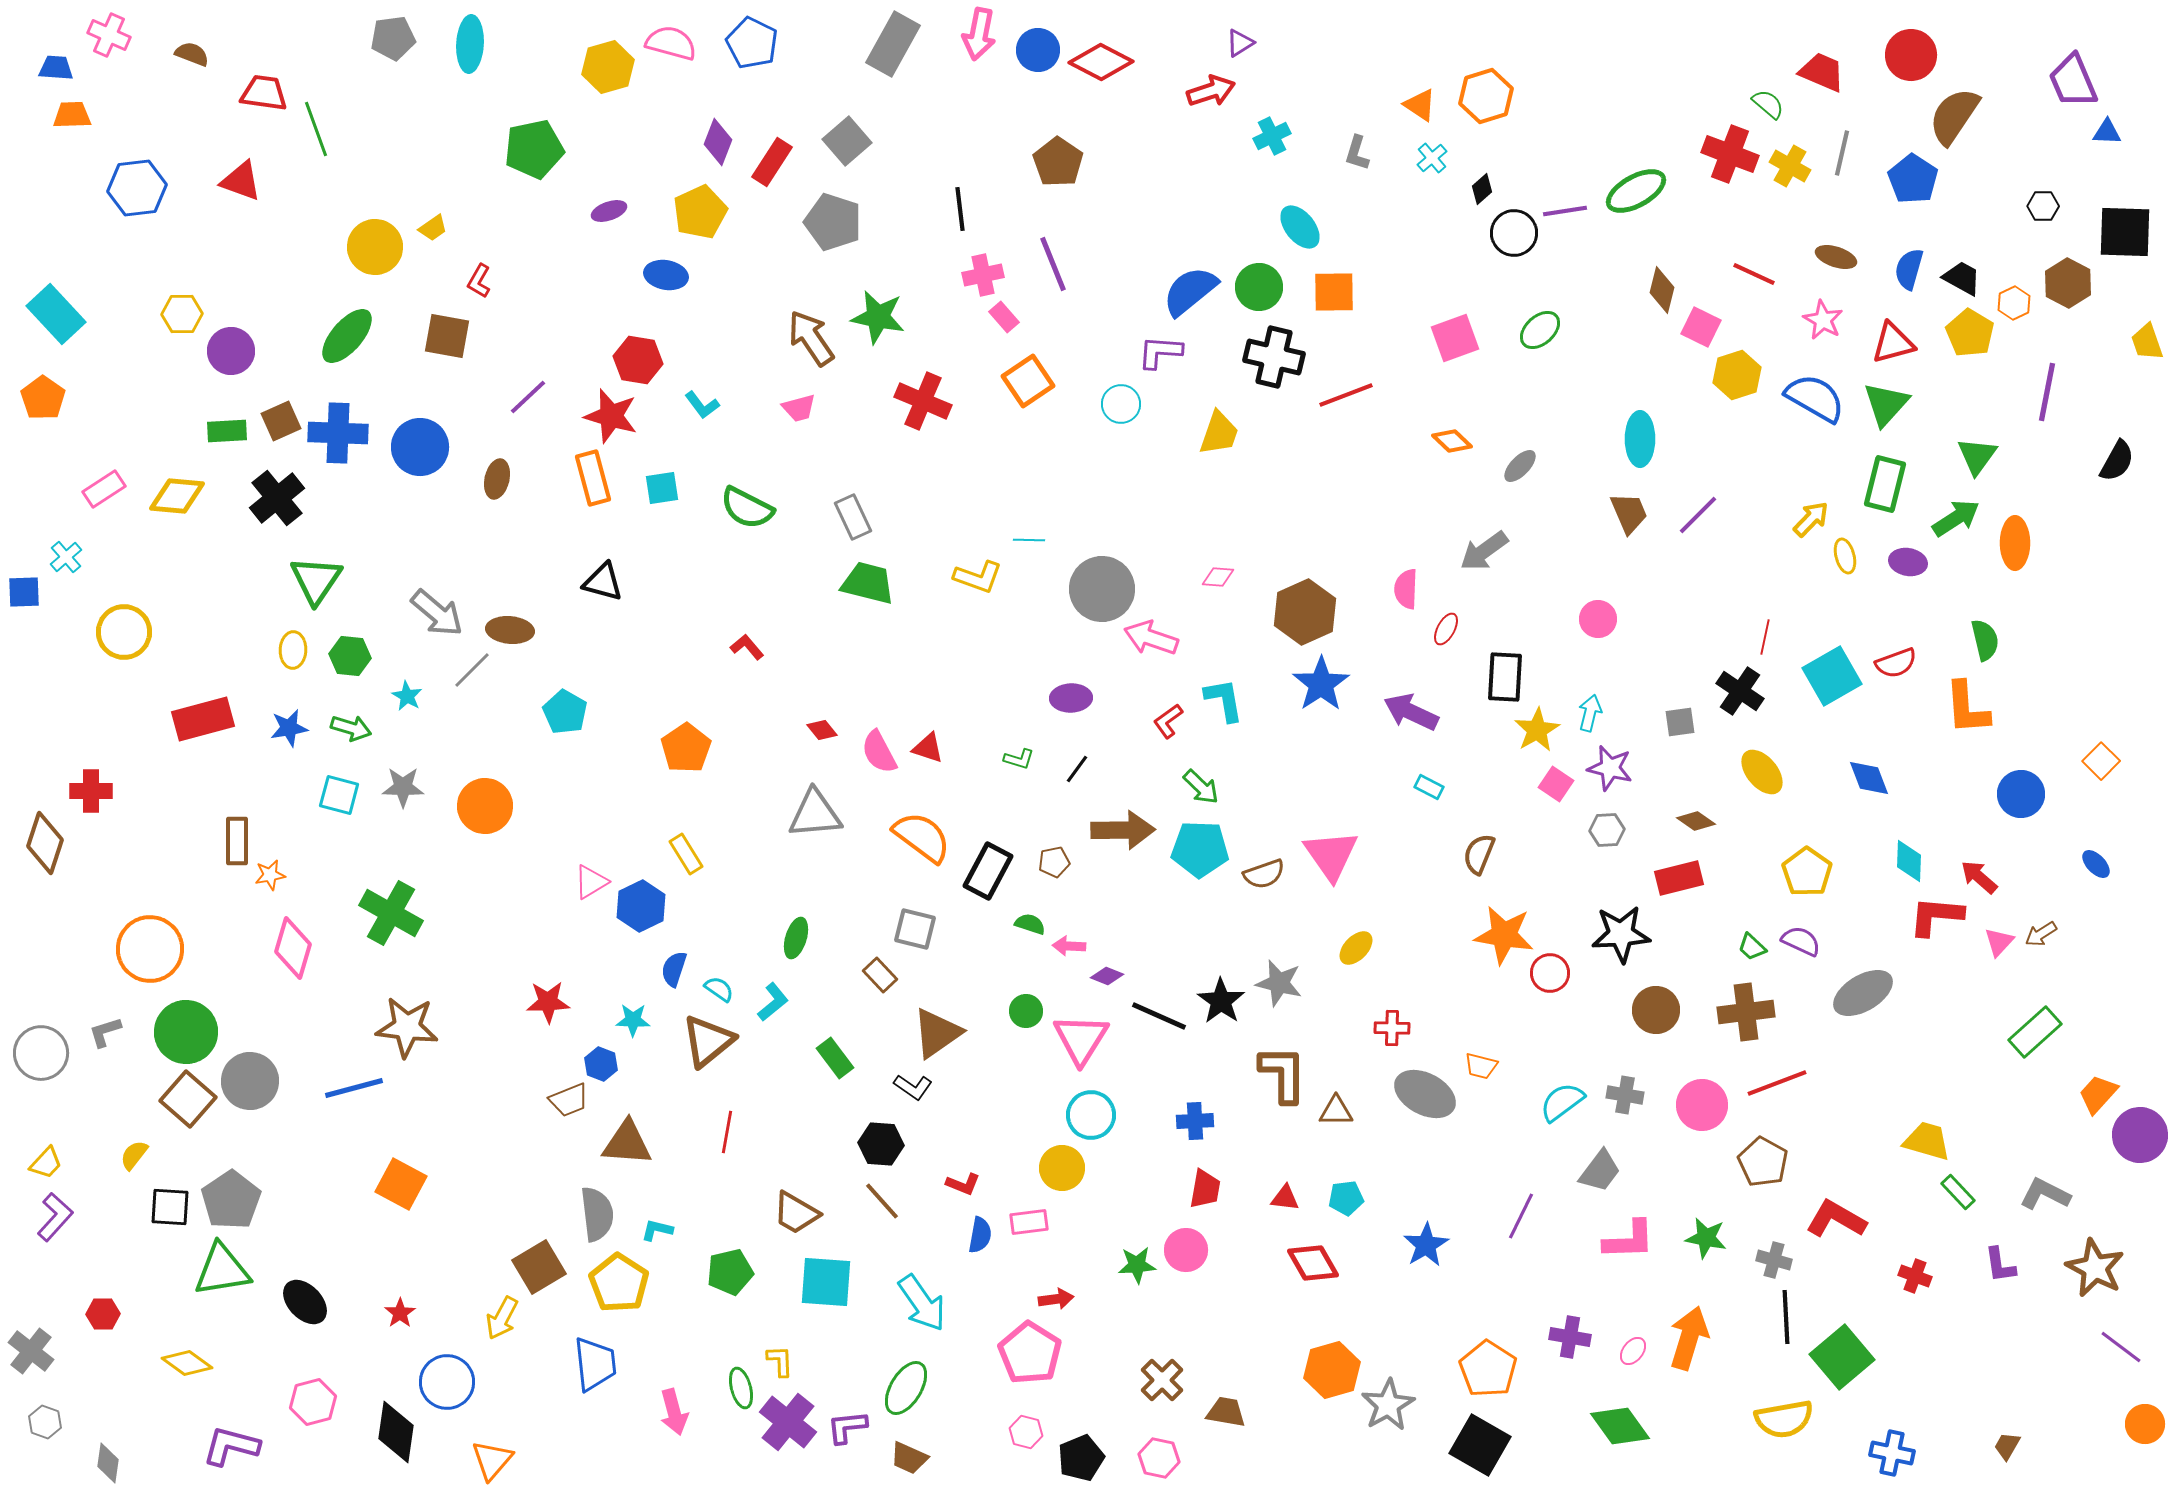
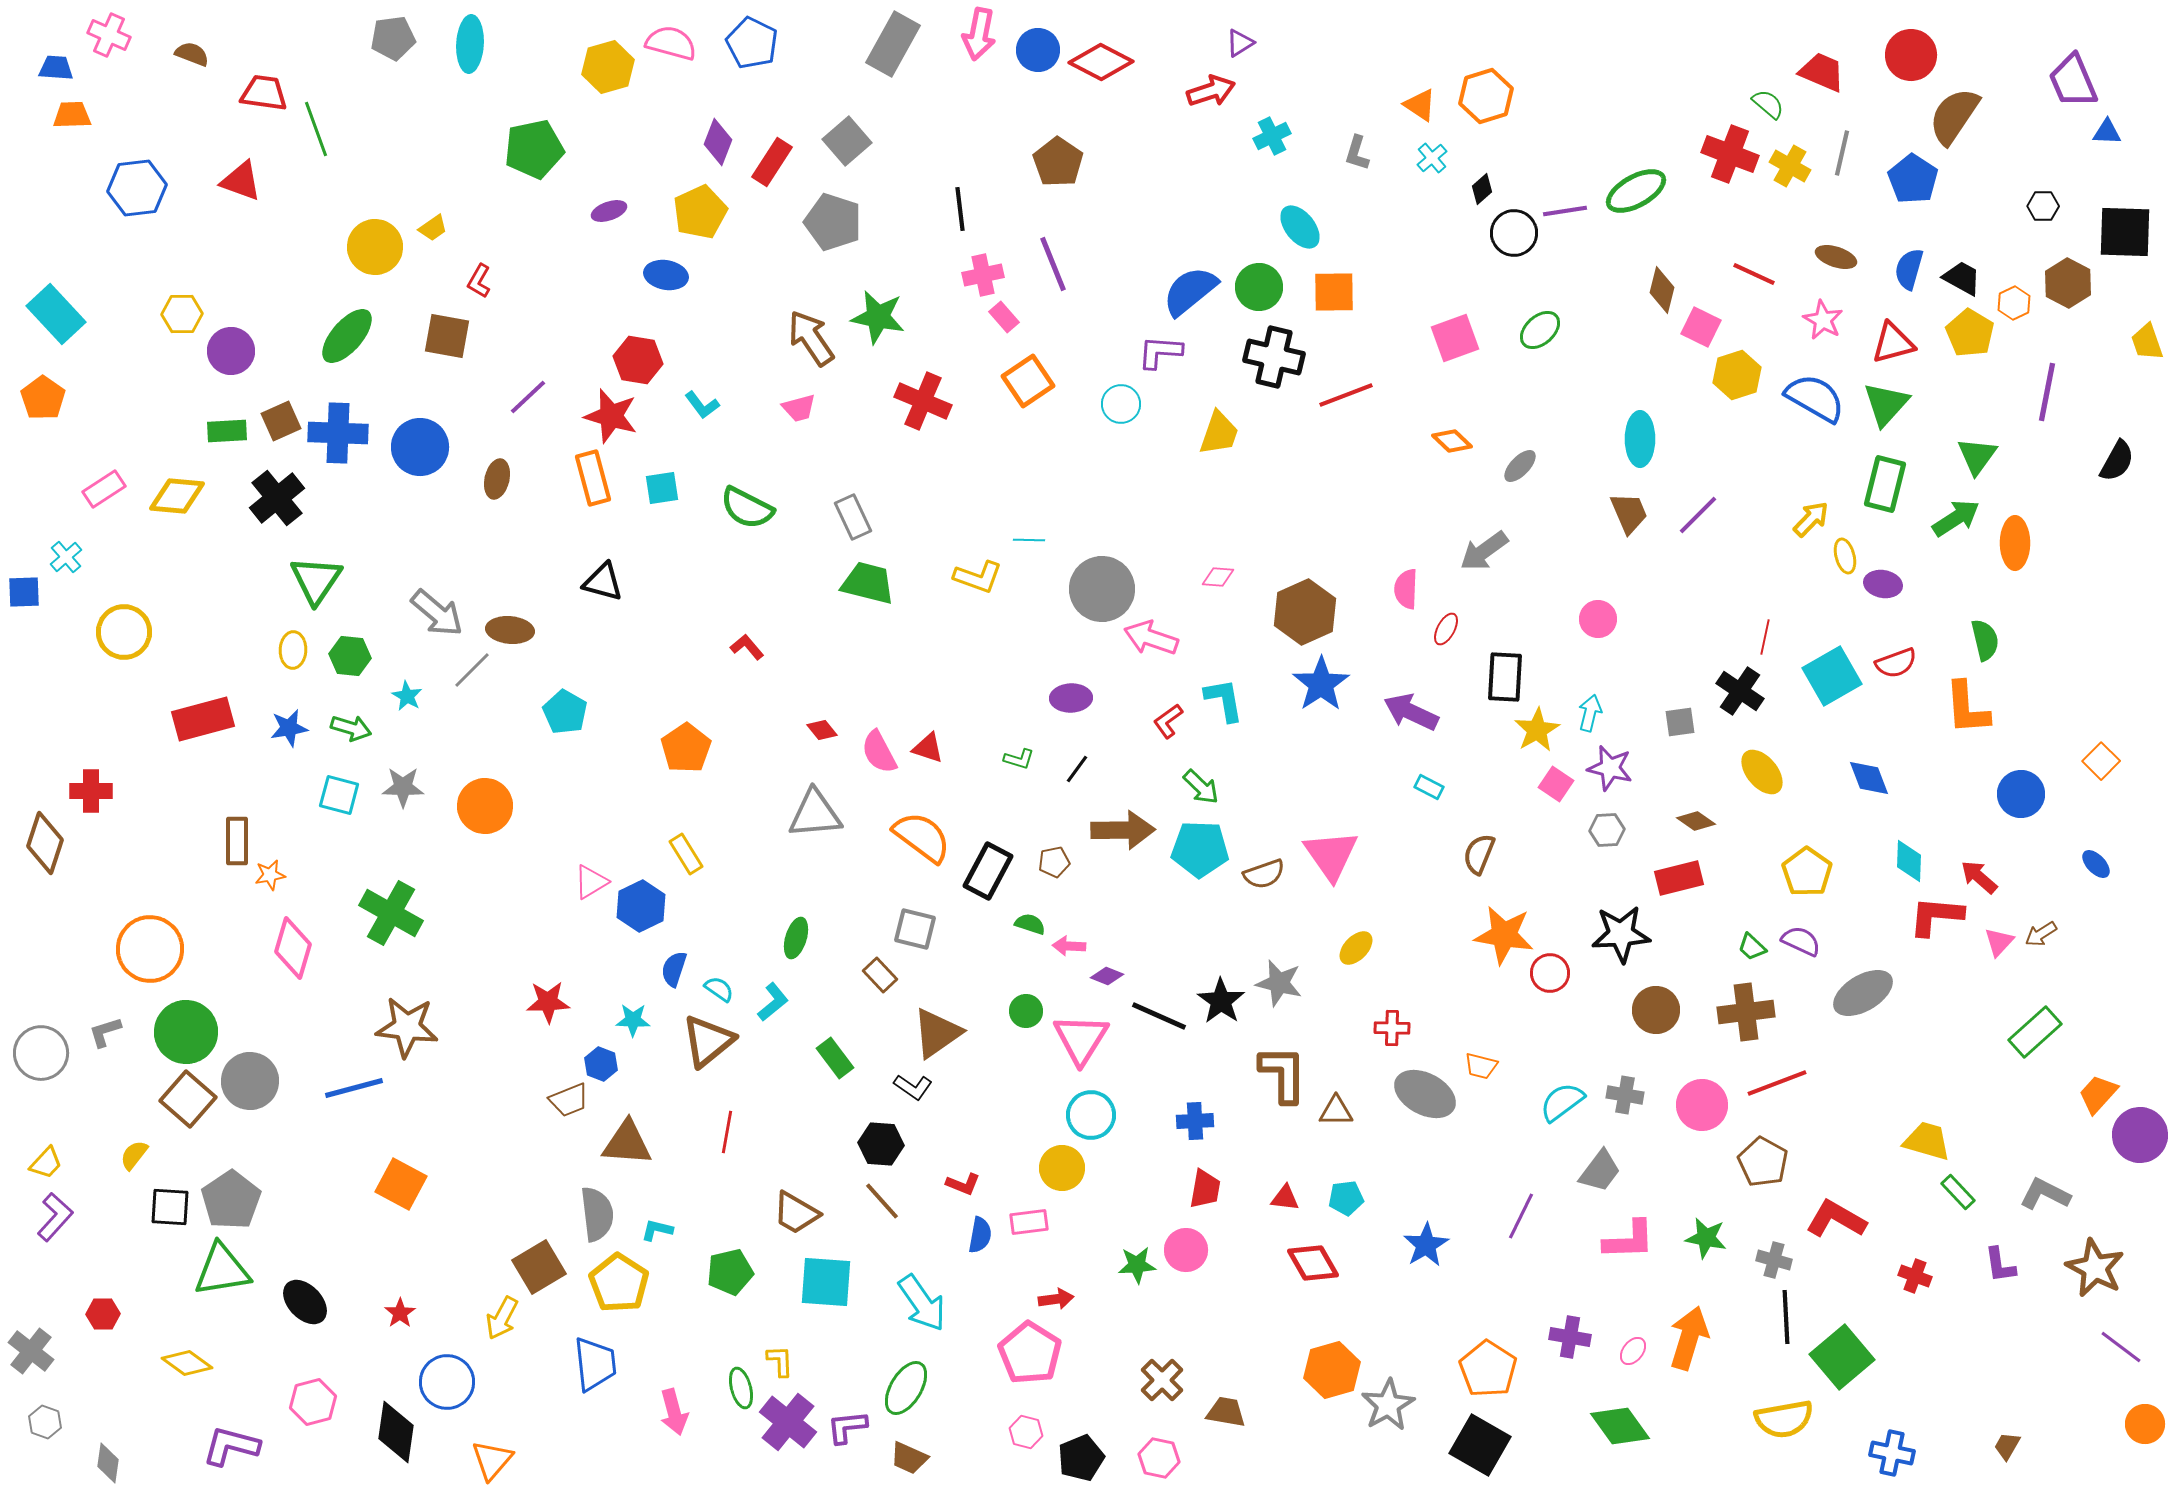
purple ellipse at (1908, 562): moved 25 px left, 22 px down
